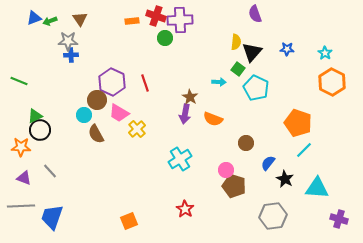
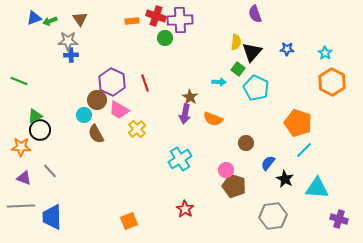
pink trapezoid at (119, 113): moved 3 px up
blue trapezoid at (52, 217): rotated 20 degrees counterclockwise
